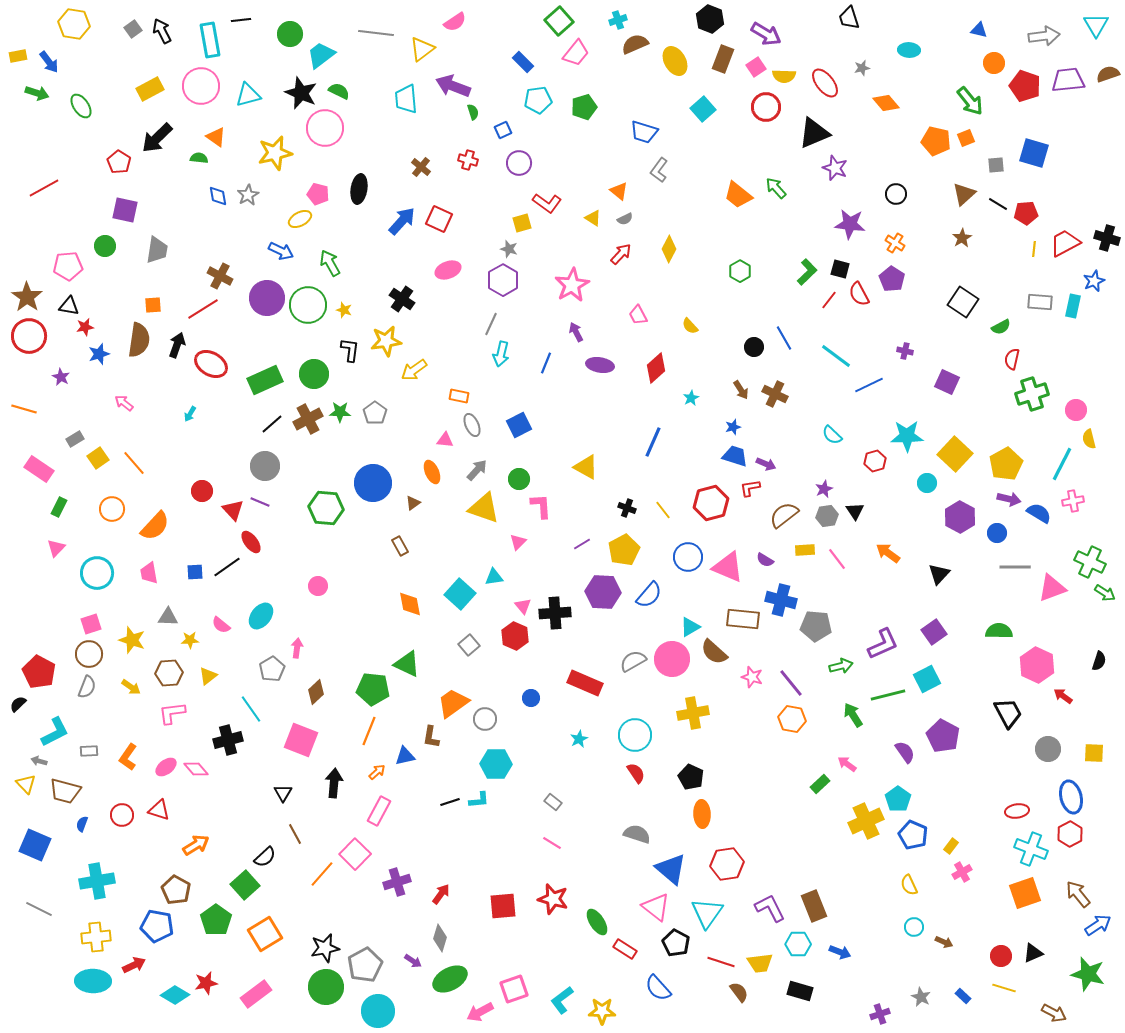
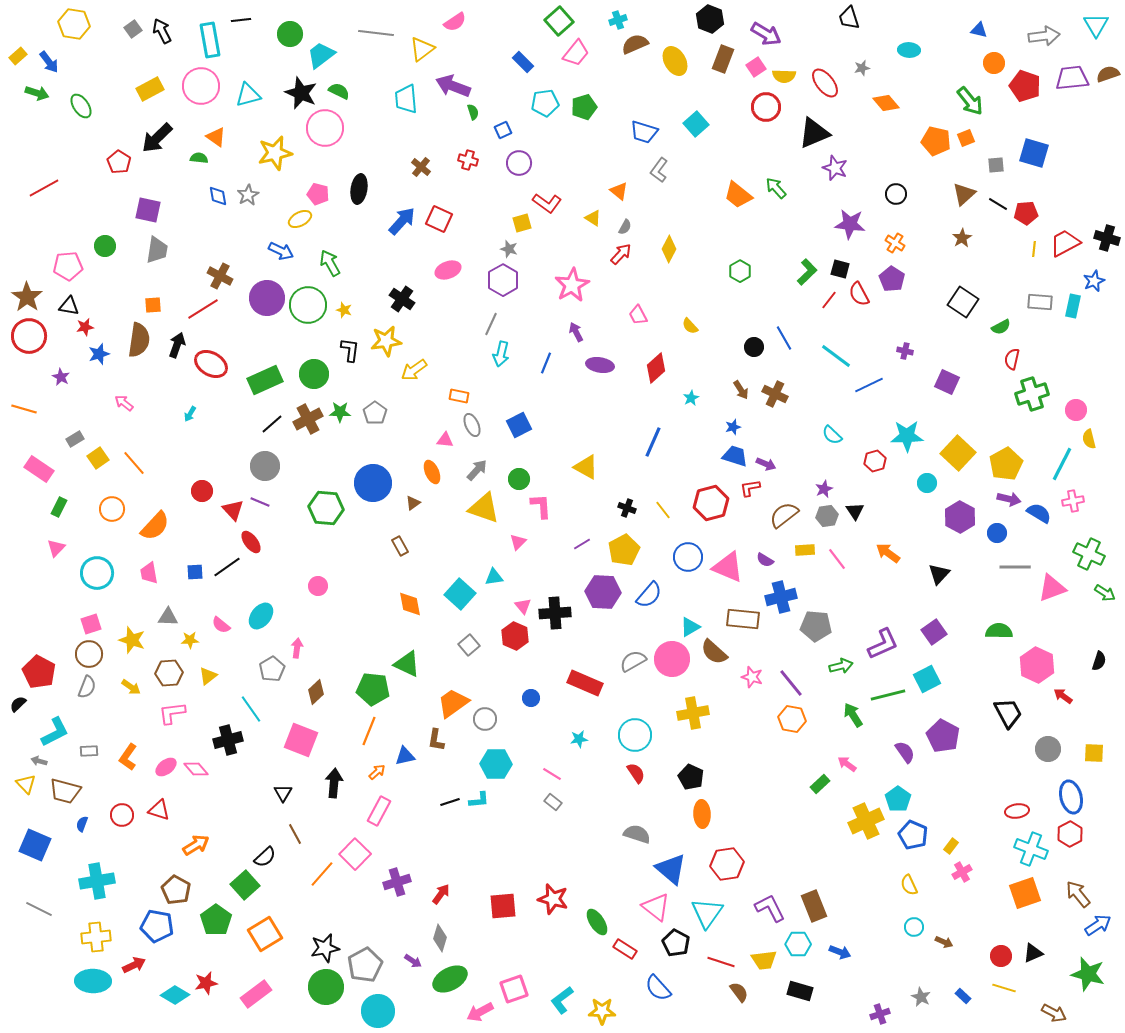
yellow rectangle at (18, 56): rotated 30 degrees counterclockwise
purple trapezoid at (1068, 80): moved 4 px right, 2 px up
cyan pentagon at (538, 100): moved 7 px right, 3 px down
cyan square at (703, 109): moved 7 px left, 15 px down
purple square at (125, 210): moved 23 px right
gray semicircle at (625, 219): moved 8 px down; rotated 35 degrees counterclockwise
yellow square at (955, 454): moved 3 px right, 1 px up
green cross at (1090, 562): moved 1 px left, 8 px up
blue cross at (781, 600): moved 3 px up; rotated 28 degrees counterclockwise
brown L-shape at (431, 737): moved 5 px right, 3 px down
cyan star at (579, 739): rotated 18 degrees clockwise
pink line at (552, 843): moved 69 px up
yellow trapezoid at (760, 963): moved 4 px right, 3 px up
